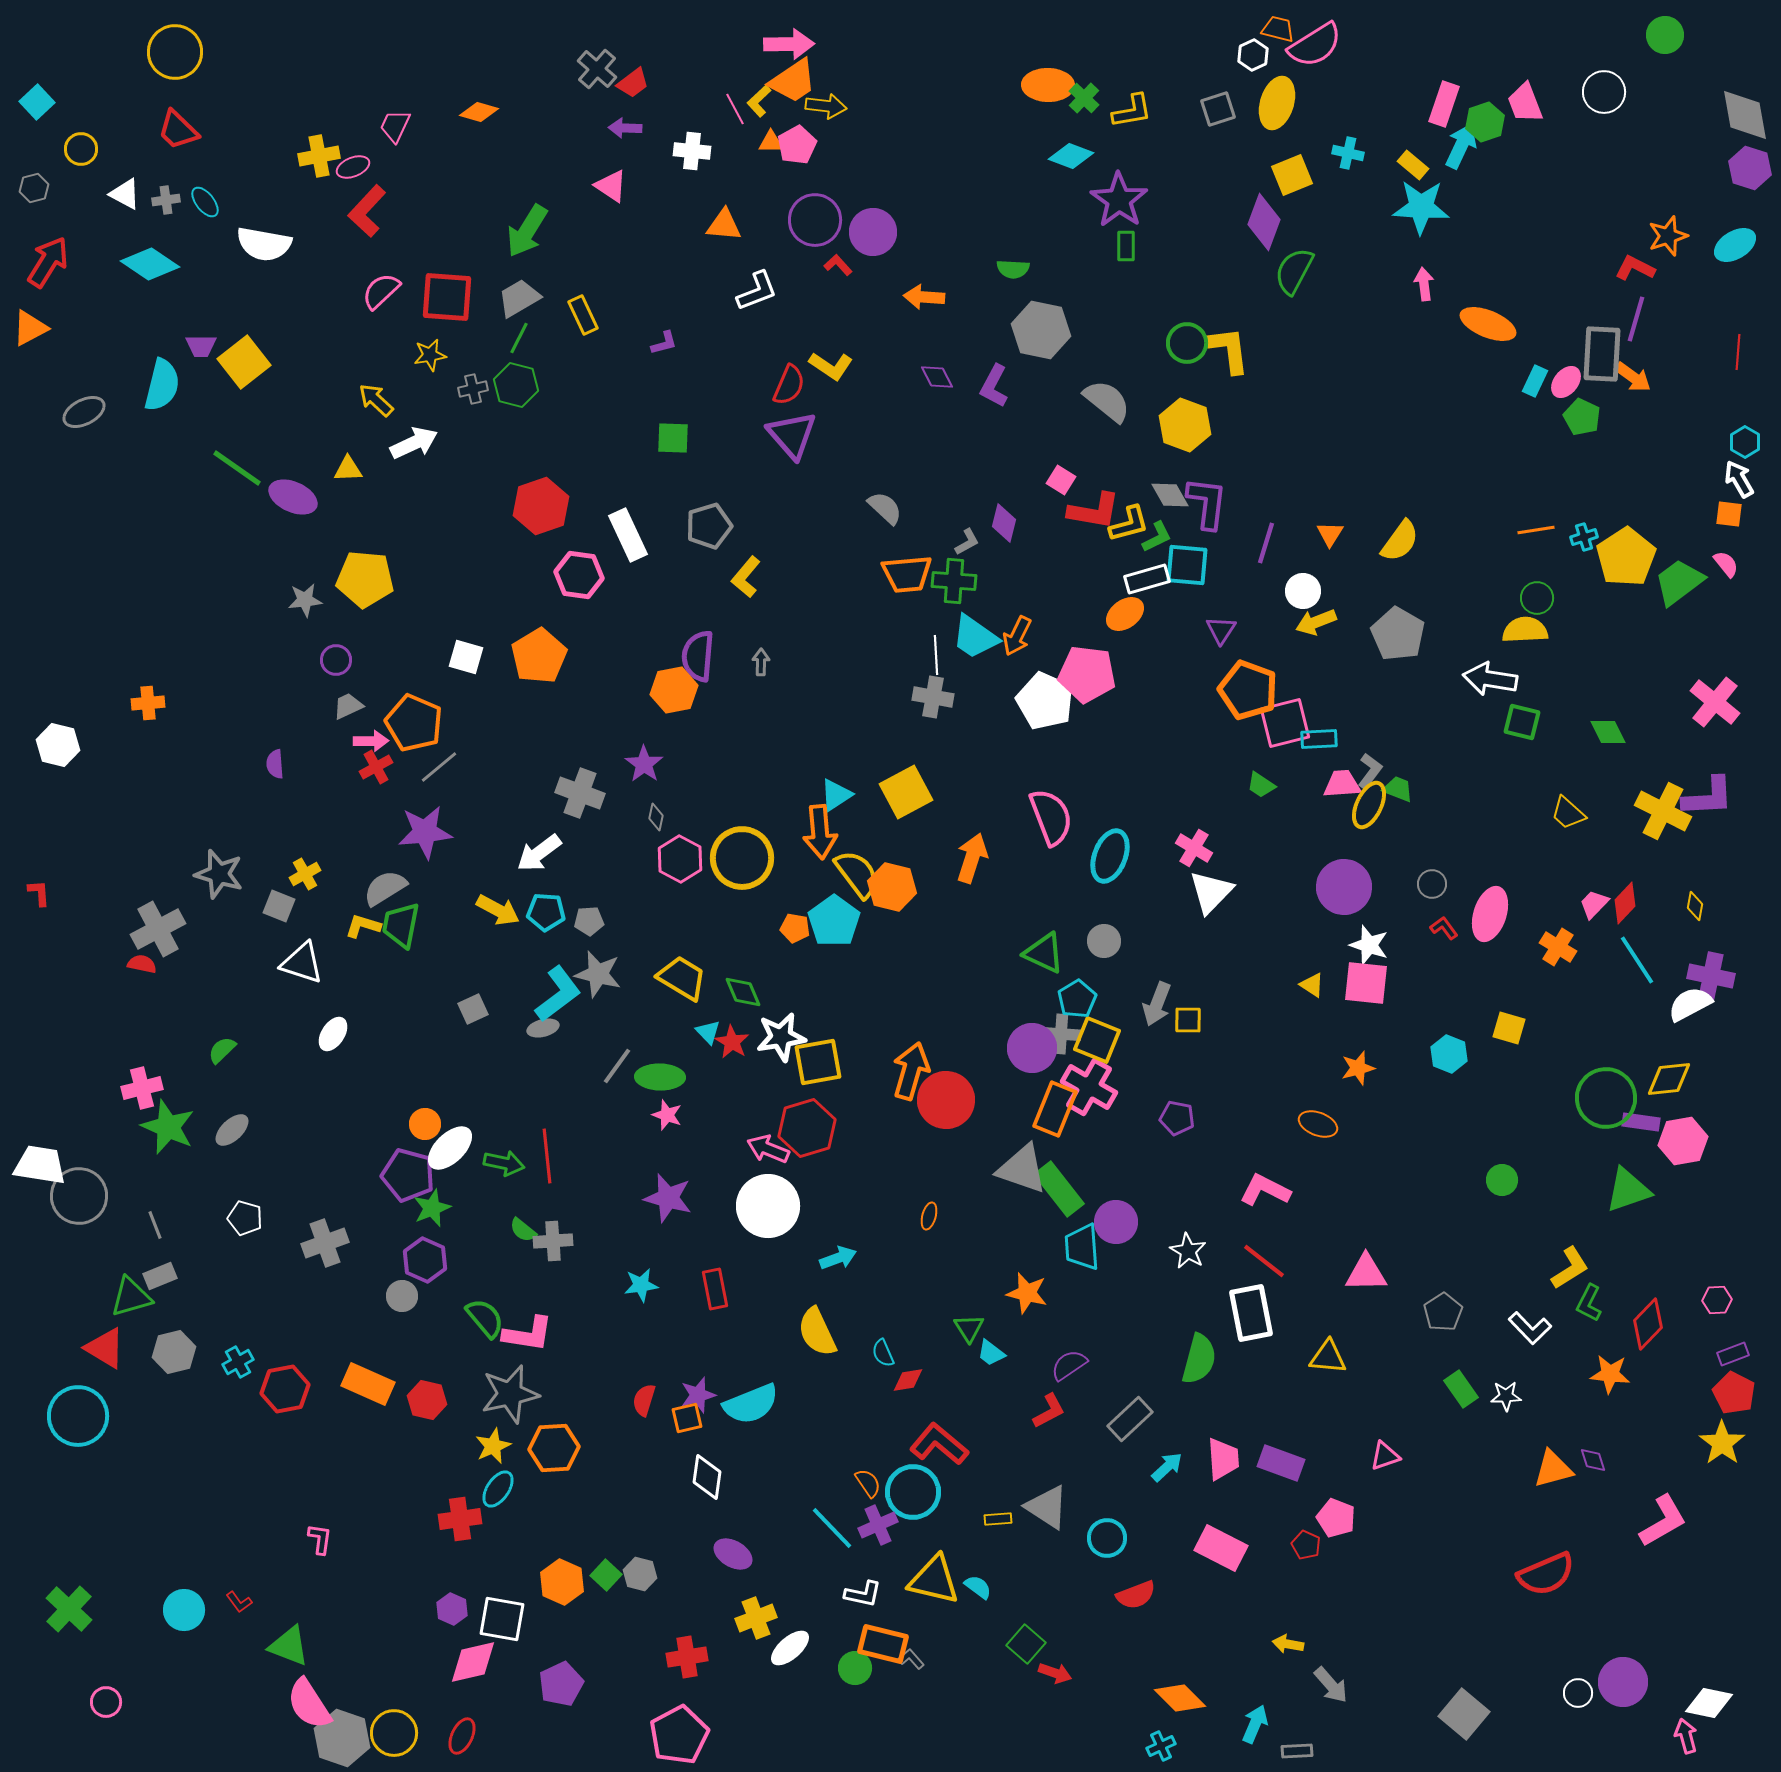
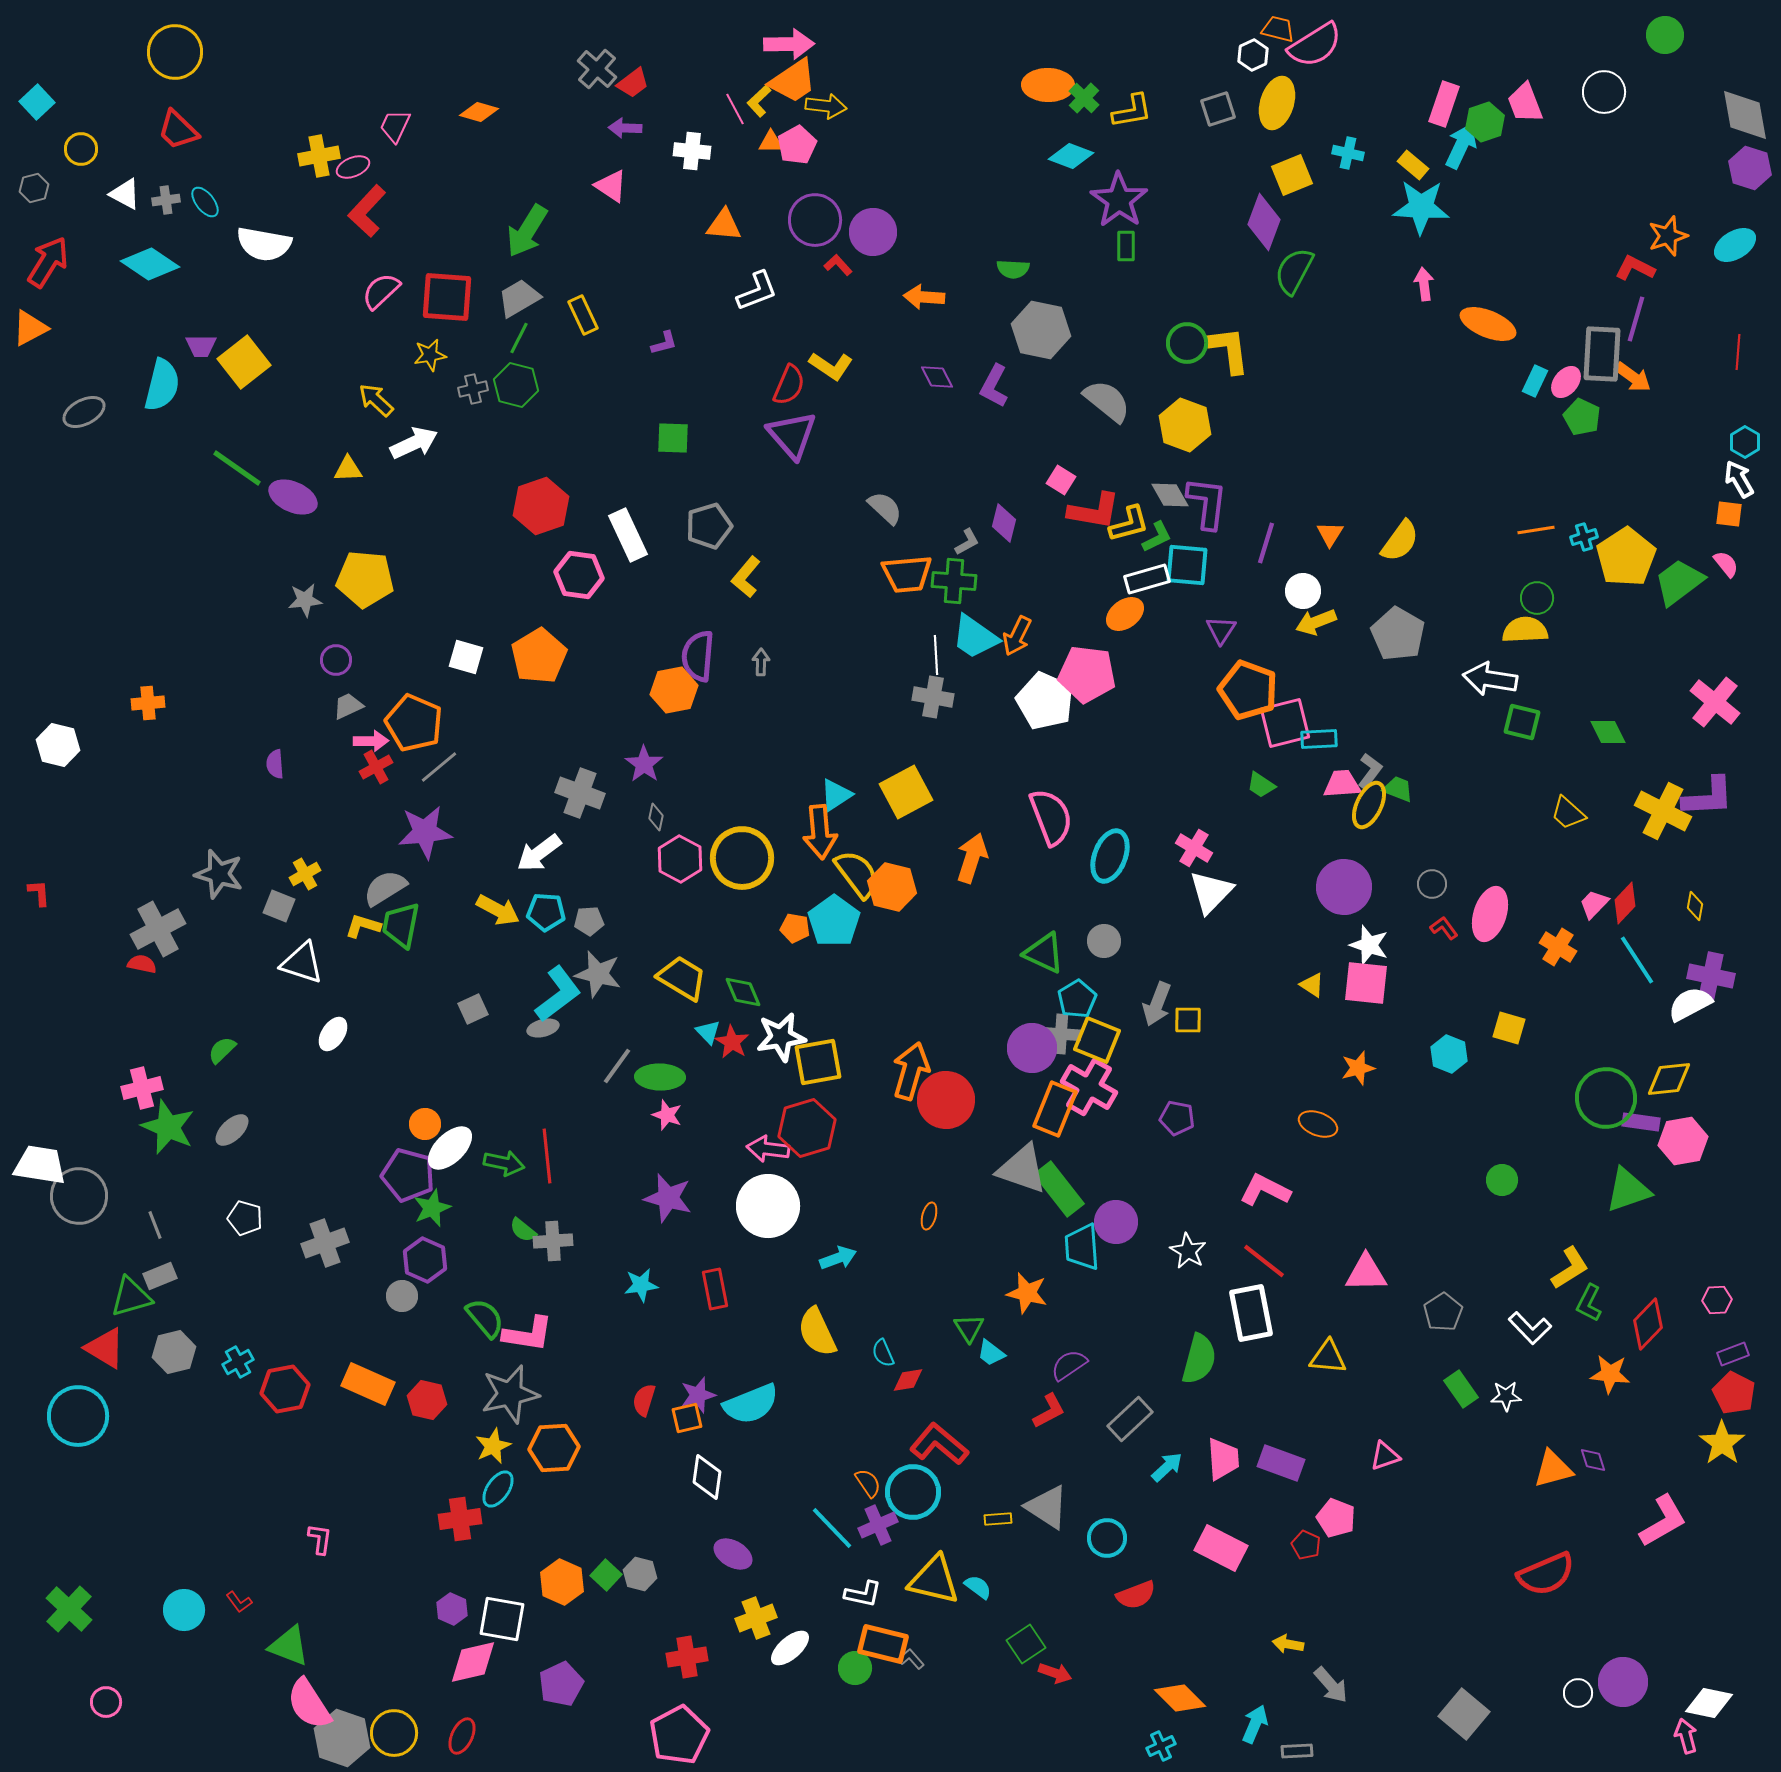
pink arrow at (768, 1149): rotated 15 degrees counterclockwise
green square at (1026, 1644): rotated 15 degrees clockwise
